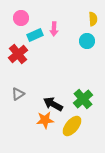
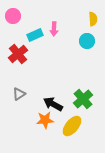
pink circle: moved 8 px left, 2 px up
gray triangle: moved 1 px right
